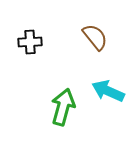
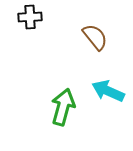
black cross: moved 25 px up
